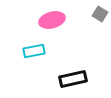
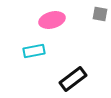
gray square: rotated 21 degrees counterclockwise
black rectangle: rotated 24 degrees counterclockwise
